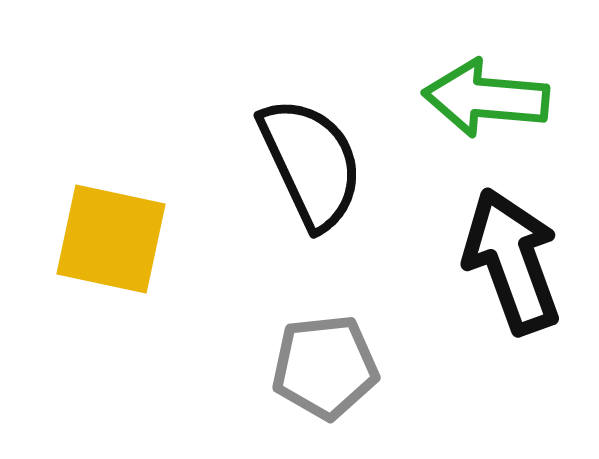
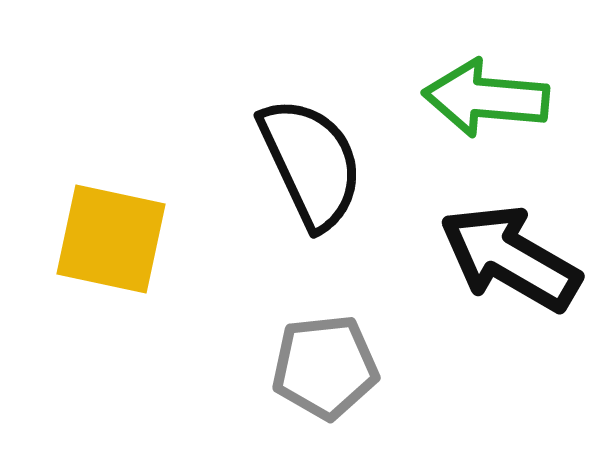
black arrow: moved 2 px left, 3 px up; rotated 40 degrees counterclockwise
